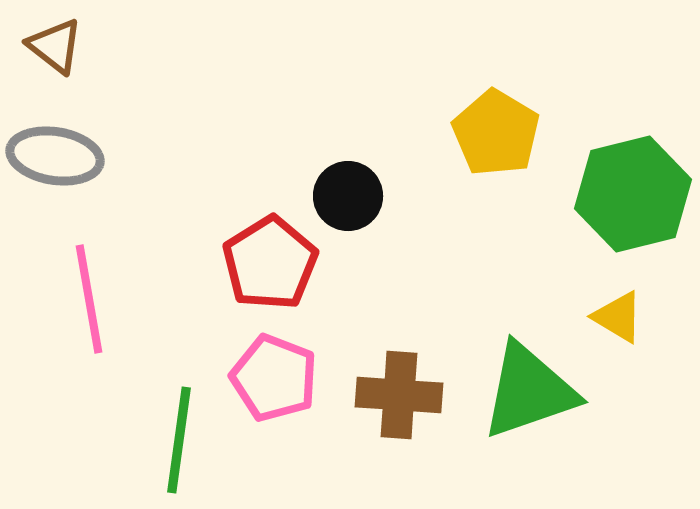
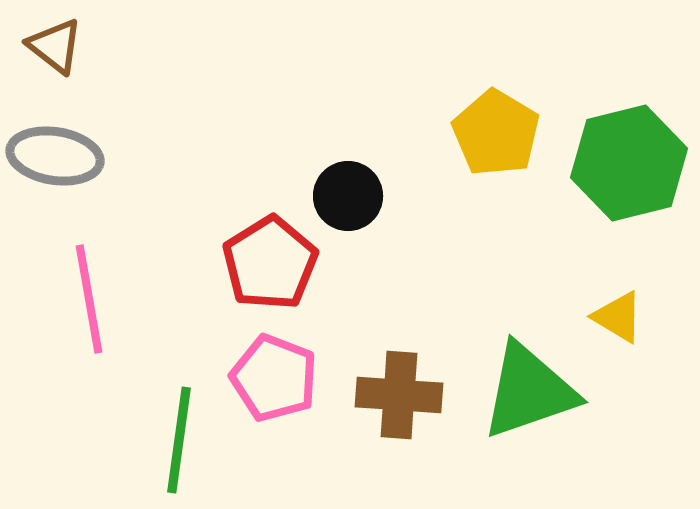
green hexagon: moved 4 px left, 31 px up
